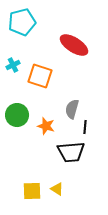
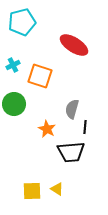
green circle: moved 3 px left, 11 px up
orange star: moved 1 px right, 3 px down; rotated 12 degrees clockwise
